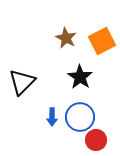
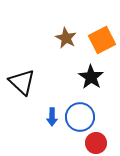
orange square: moved 1 px up
black star: moved 11 px right
black triangle: rotated 32 degrees counterclockwise
red circle: moved 3 px down
